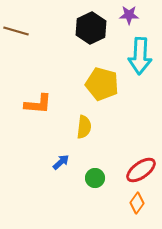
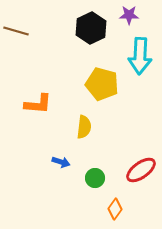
blue arrow: rotated 60 degrees clockwise
orange diamond: moved 22 px left, 6 px down
